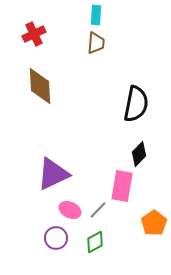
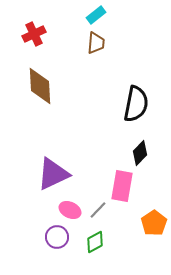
cyan rectangle: rotated 48 degrees clockwise
black diamond: moved 1 px right, 1 px up
purple circle: moved 1 px right, 1 px up
